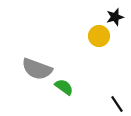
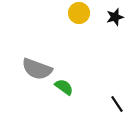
yellow circle: moved 20 px left, 23 px up
